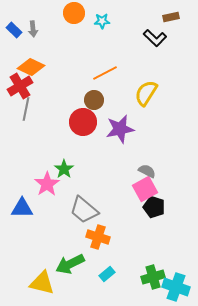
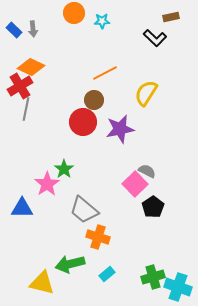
pink square: moved 10 px left, 5 px up; rotated 15 degrees counterclockwise
black pentagon: moved 1 px left; rotated 20 degrees clockwise
green arrow: rotated 12 degrees clockwise
cyan cross: moved 2 px right
